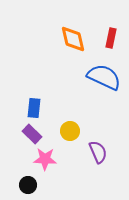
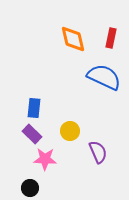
black circle: moved 2 px right, 3 px down
